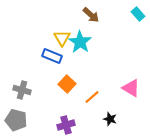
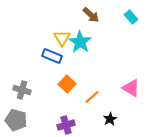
cyan rectangle: moved 7 px left, 3 px down
black star: rotated 24 degrees clockwise
